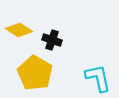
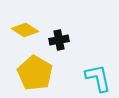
yellow diamond: moved 6 px right
black cross: moved 7 px right; rotated 30 degrees counterclockwise
